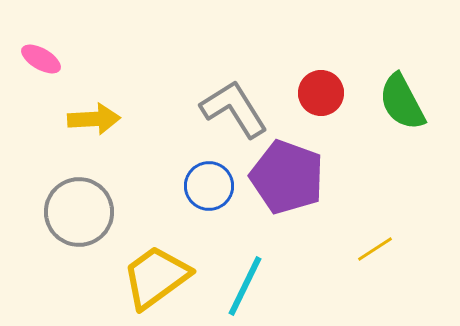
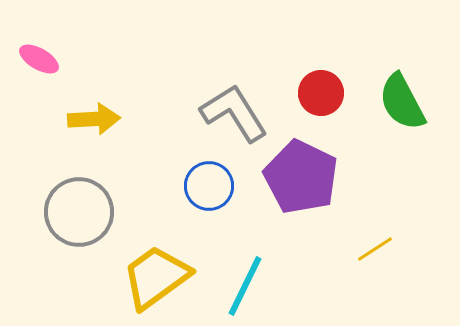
pink ellipse: moved 2 px left
gray L-shape: moved 4 px down
purple pentagon: moved 14 px right; rotated 6 degrees clockwise
